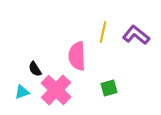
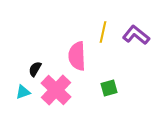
black semicircle: rotated 63 degrees clockwise
cyan triangle: moved 1 px right
